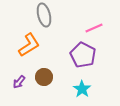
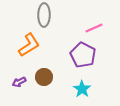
gray ellipse: rotated 15 degrees clockwise
purple arrow: rotated 24 degrees clockwise
